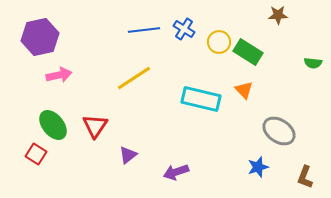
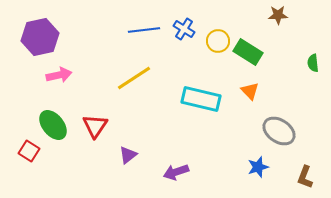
yellow circle: moved 1 px left, 1 px up
green semicircle: rotated 78 degrees clockwise
orange triangle: moved 6 px right, 1 px down
red square: moved 7 px left, 3 px up
